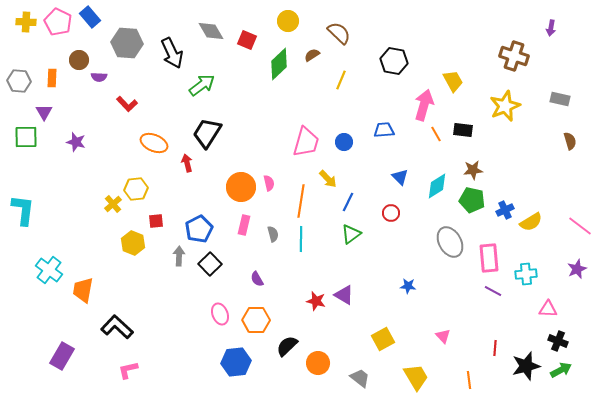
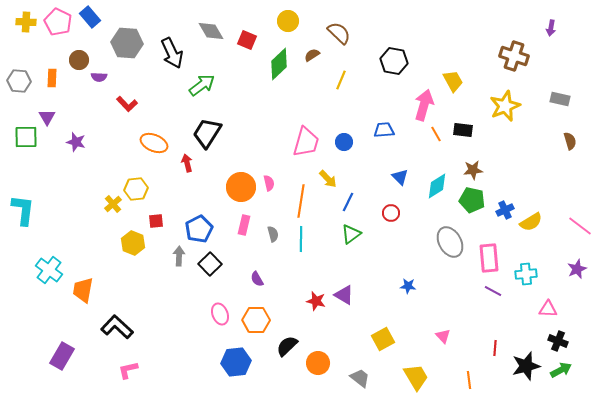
purple triangle at (44, 112): moved 3 px right, 5 px down
